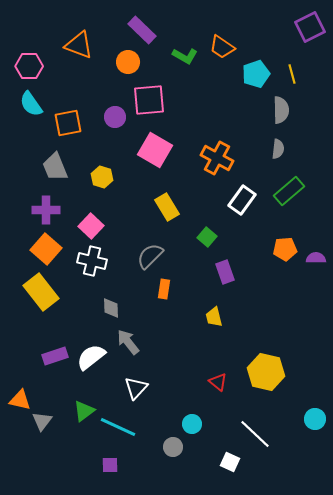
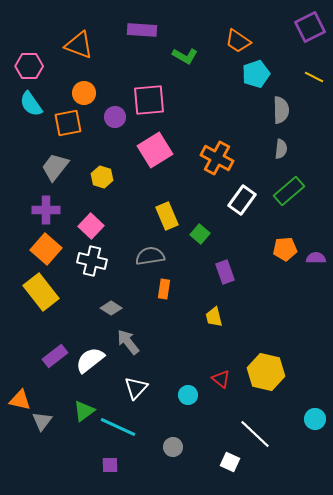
purple rectangle at (142, 30): rotated 40 degrees counterclockwise
orange trapezoid at (222, 47): moved 16 px right, 6 px up
orange circle at (128, 62): moved 44 px left, 31 px down
yellow line at (292, 74): moved 22 px right, 3 px down; rotated 48 degrees counterclockwise
gray semicircle at (278, 149): moved 3 px right
pink square at (155, 150): rotated 28 degrees clockwise
gray trapezoid at (55, 167): rotated 60 degrees clockwise
yellow rectangle at (167, 207): moved 9 px down; rotated 8 degrees clockwise
green square at (207, 237): moved 7 px left, 3 px up
gray semicircle at (150, 256): rotated 36 degrees clockwise
gray diamond at (111, 308): rotated 55 degrees counterclockwise
purple rectangle at (55, 356): rotated 20 degrees counterclockwise
white semicircle at (91, 357): moved 1 px left, 3 px down
red triangle at (218, 382): moved 3 px right, 3 px up
cyan circle at (192, 424): moved 4 px left, 29 px up
